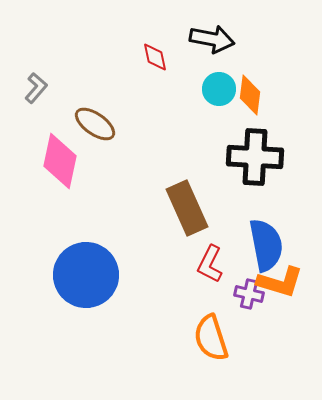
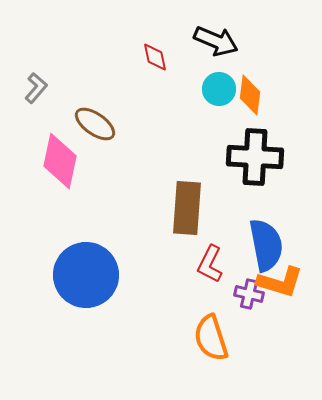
black arrow: moved 4 px right, 2 px down; rotated 12 degrees clockwise
brown rectangle: rotated 28 degrees clockwise
